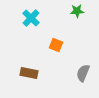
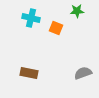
cyan cross: rotated 30 degrees counterclockwise
orange square: moved 17 px up
gray semicircle: rotated 48 degrees clockwise
